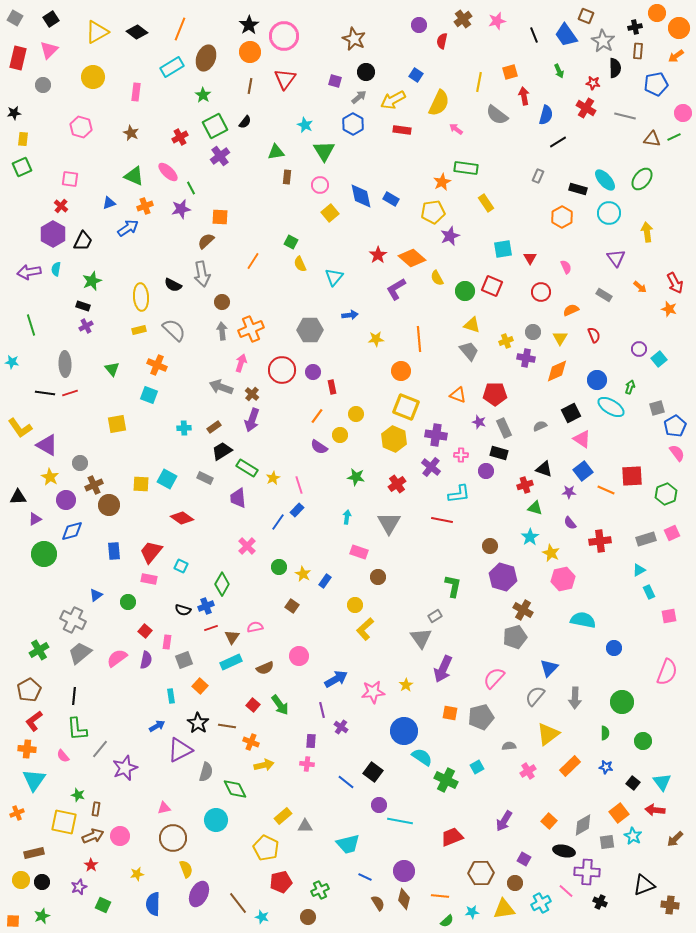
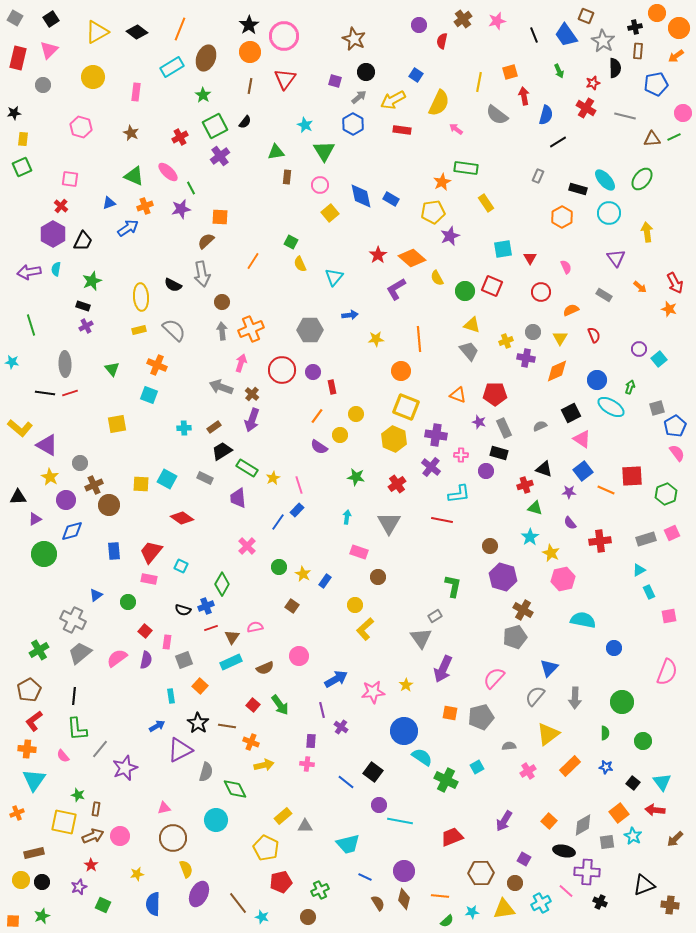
red star at (593, 83): rotated 24 degrees counterclockwise
brown triangle at (652, 139): rotated 12 degrees counterclockwise
yellow L-shape at (20, 428): rotated 15 degrees counterclockwise
